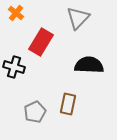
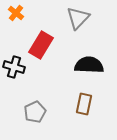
red rectangle: moved 3 px down
brown rectangle: moved 16 px right
